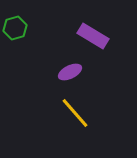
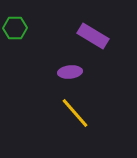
green hexagon: rotated 15 degrees clockwise
purple ellipse: rotated 20 degrees clockwise
